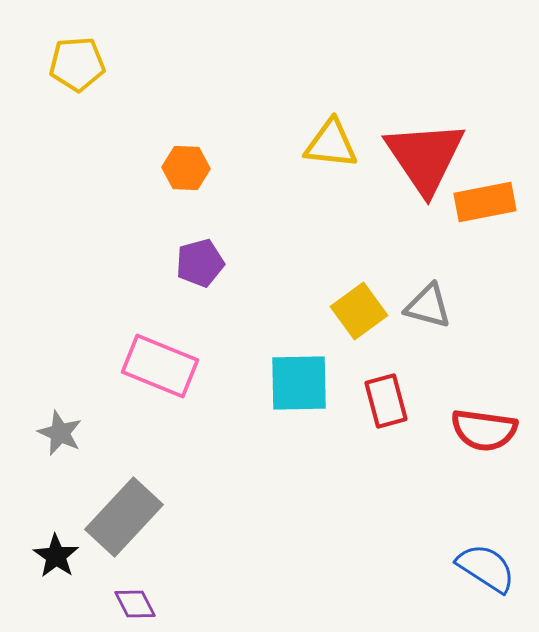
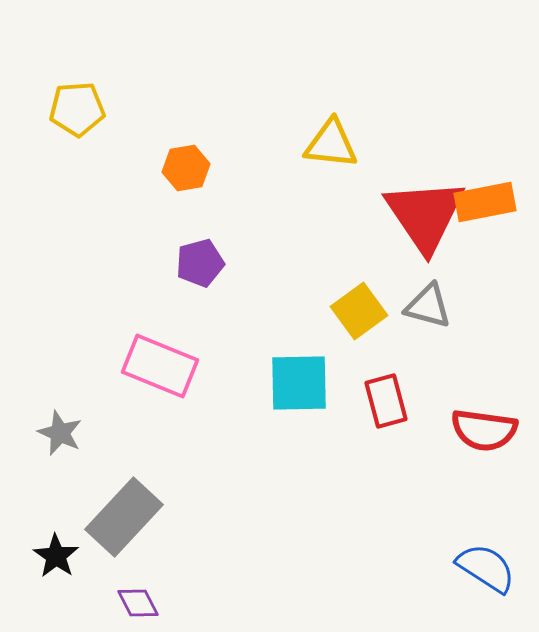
yellow pentagon: moved 45 px down
red triangle: moved 58 px down
orange hexagon: rotated 12 degrees counterclockwise
purple diamond: moved 3 px right, 1 px up
